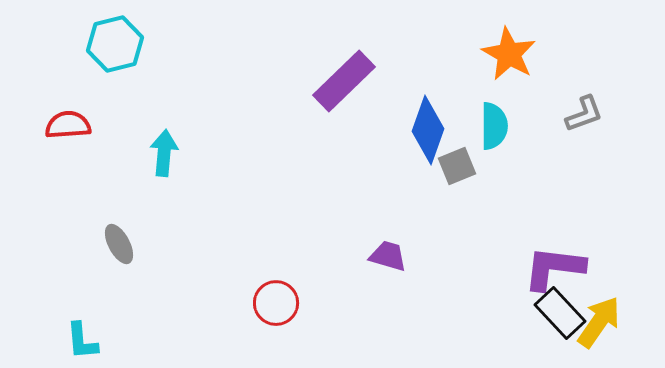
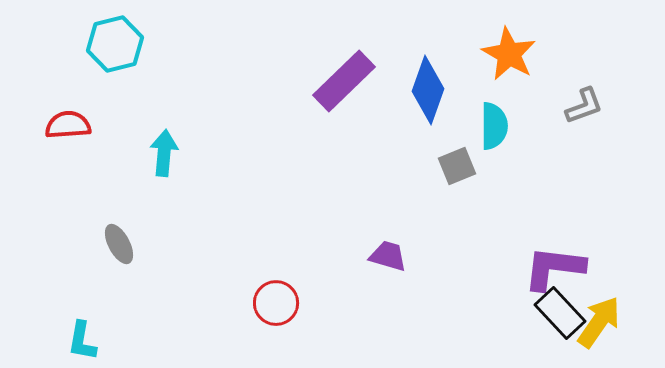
gray L-shape: moved 8 px up
blue diamond: moved 40 px up
cyan L-shape: rotated 15 degrees clockwise
